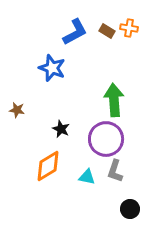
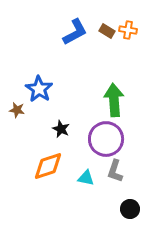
orange cross: moved 1 px left, 2 px down
blue star: moved 13 px left, 21 px down; rotated 12 degrees clockwise
orange diamond: rotated 12 degrees clockwise
cyan triangle: moved 1 px left, 1 px down
